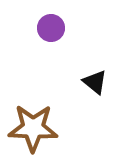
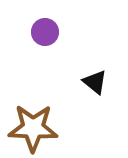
purple circle: moved 6 px left, 4 px down
